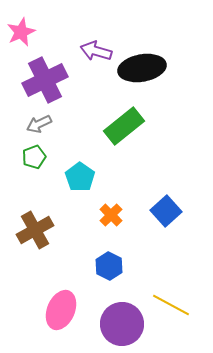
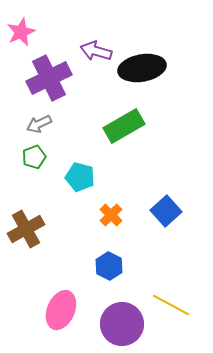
purple cross: moved 4 px right, 2 px up
green rectangle: rotated 9 degrees clockwise
cyan pentagon: rotated 20 degrees counterclockwise
brown cross: moved 9 px left, 1 px up
